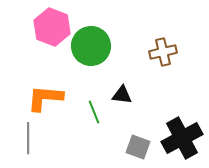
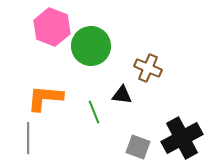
brown cross: moved 15 px left, 16 px down; rotated 36 degrees clockwise
